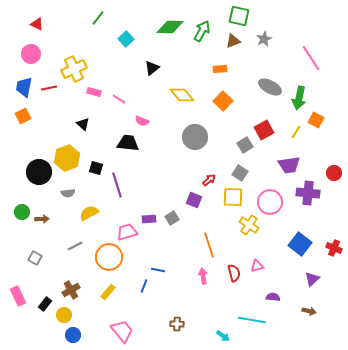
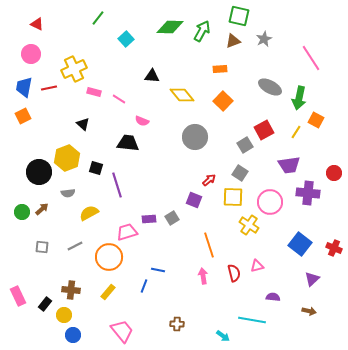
black triangle at (152, 68): moved 8 px down; rotated 42 degrees clockwise
brown arrow at (42, 219): moved 10 px up; rotated 40 degrees counterclockwise
gray square at (35, 258): moved 7 px right, 11 px up; rotated 24 degrees counterclockwise
brown cross at (71, 290): rotated 36 degrees clockwise
